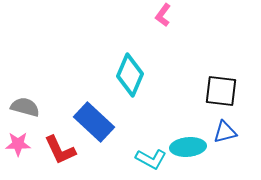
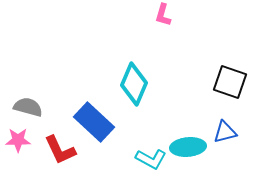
pink L-shape: rotated 20 degrees counterclockwise
cyan diamond: moved 4 px right, 9 px down
black square: moved 9 px right, 9 px up; rotated 12 degrees clockwise
gray semicircle: moved 3 px right
pink star: moved 4 px up
